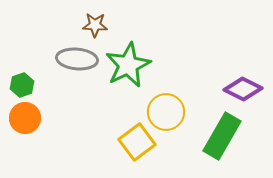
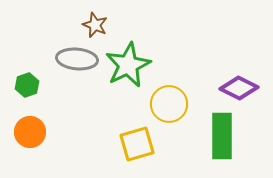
brown star: rotated 20 degrees clockwise
green hexagon: moved 5 px right
purple diamond: moved 4 px left, 1 px up
yellow circle: moved 3 px right, 8 px up
orange circle: moved 5 px right, 14 px down
green rectangle: rotated 30 degrees counterclockwise
yellow square: moved 2 px down; rotated 21 degrees clockwise
